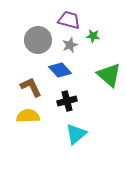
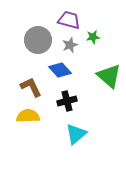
green star: moved 1 px down; rotated 16 degrees counterclockwise
green triangle: moved 1 px down
